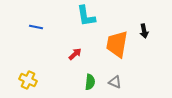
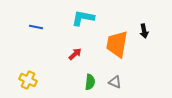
cyan L-shape: moved 3 px left, 2 px down; rotated 110 degrees clockwise
